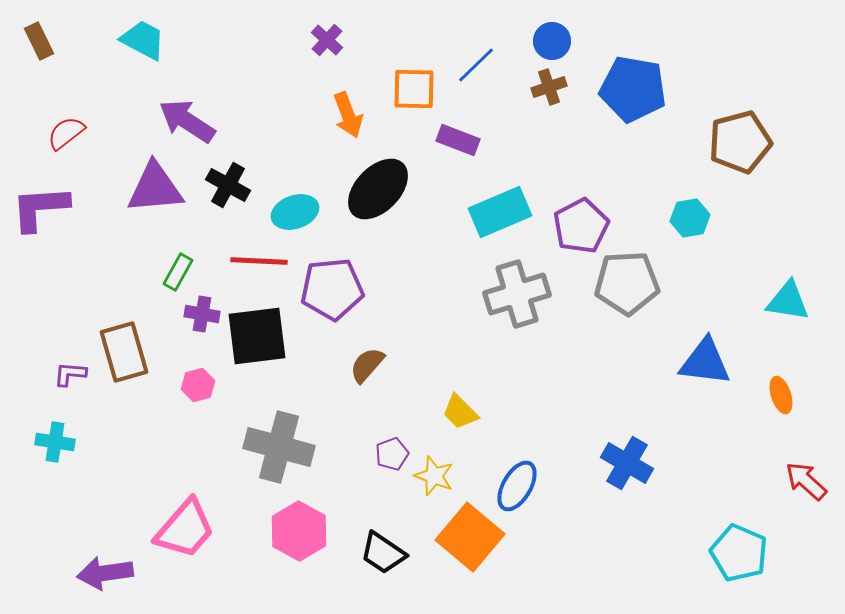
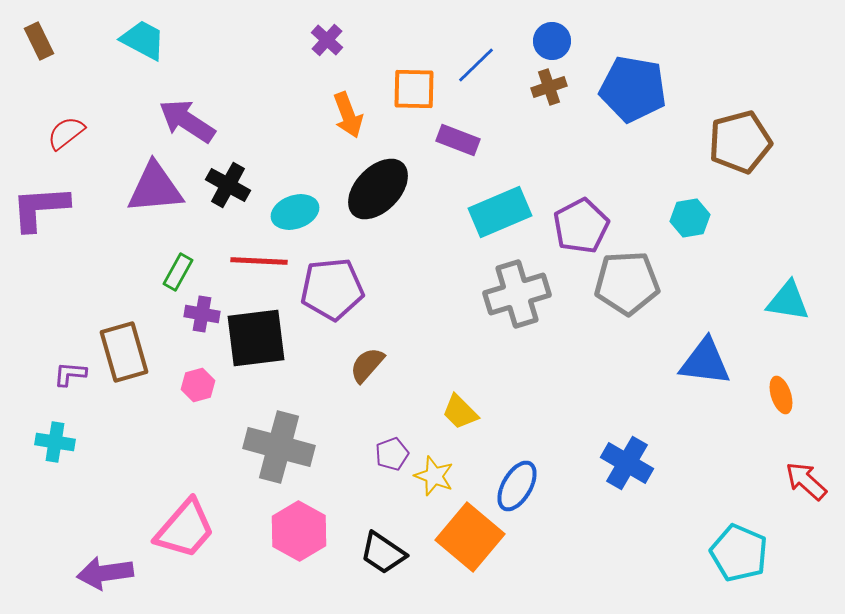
black square at (257, 336): moved 1 px left, 2 px down
